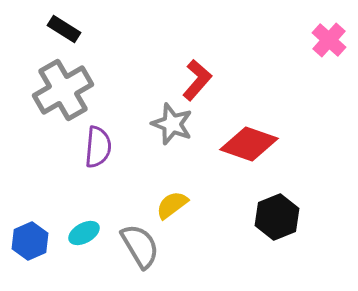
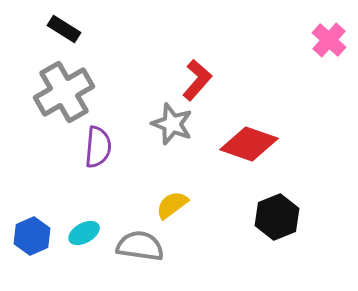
gray cross: moved 1 px right, 2 px down
blue hexagon: moved 2 px right, 5 px up
gray semicircle: rotated 51 degrees counterclockwise
